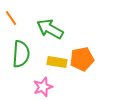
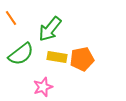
green arrow: rotated 80 degrees counterclockwise
green semicircle: rotated 48 degrees clockwise
yellow rectangle: moved 5 px up
